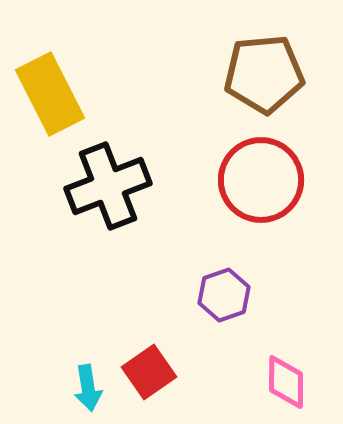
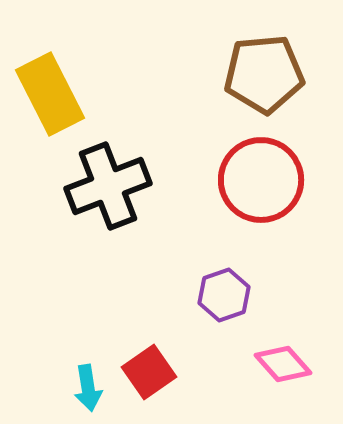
pink diamond: moved 3 px left, 18 px up; rotated 42 degrees counterclockwise
